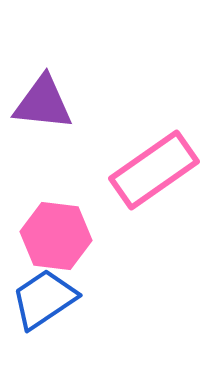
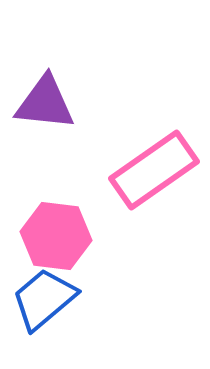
purple triangle: moved 2 px right
blue trapezoid: rotated 6 degrees counterclockwise
